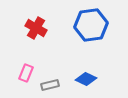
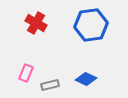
red cross: moved 5 px up
